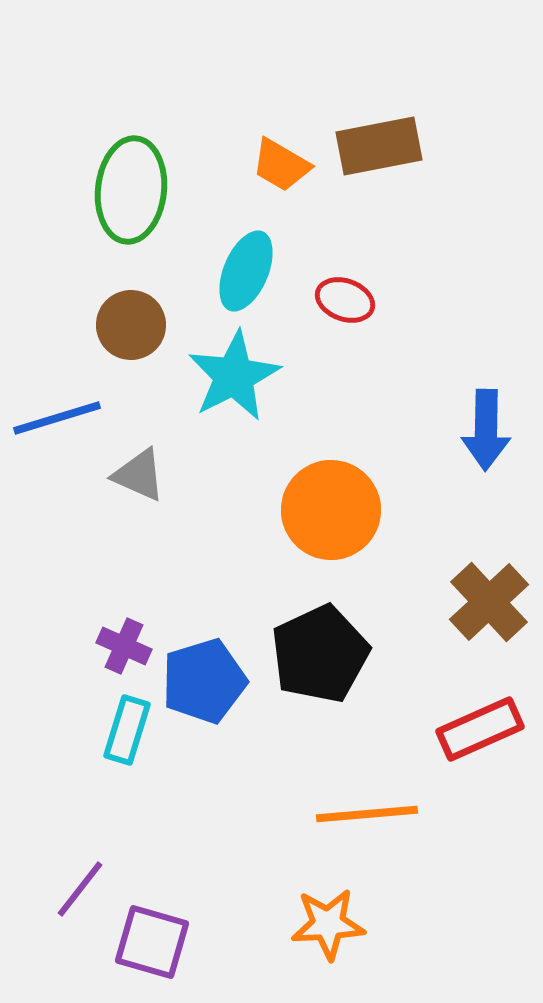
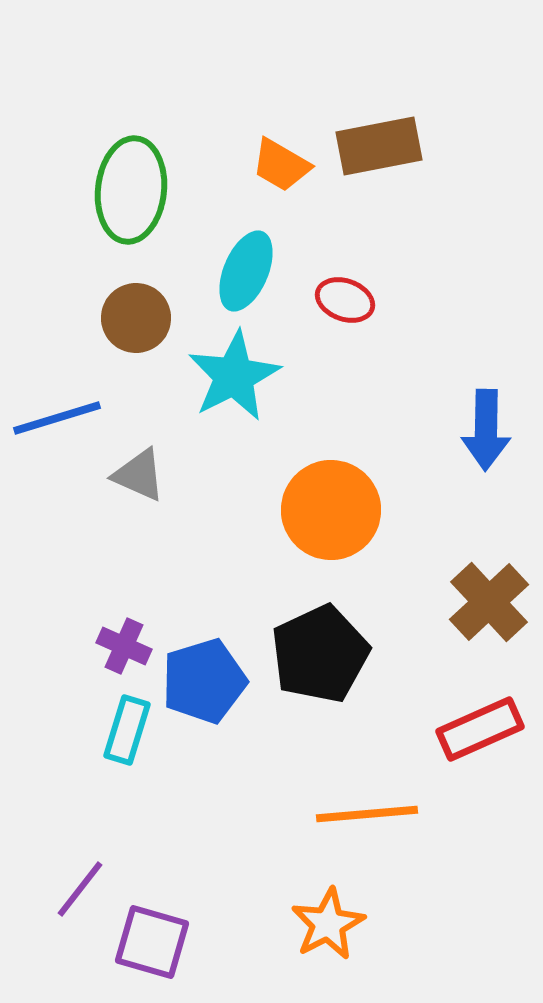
brown circle: moved 5 px right, 7 px up
orange star: rotated 24 degrees counterclockwise
